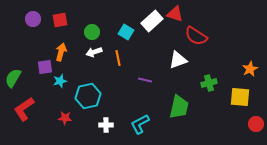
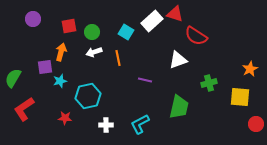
red square: moved 9 px right, 6 px down
